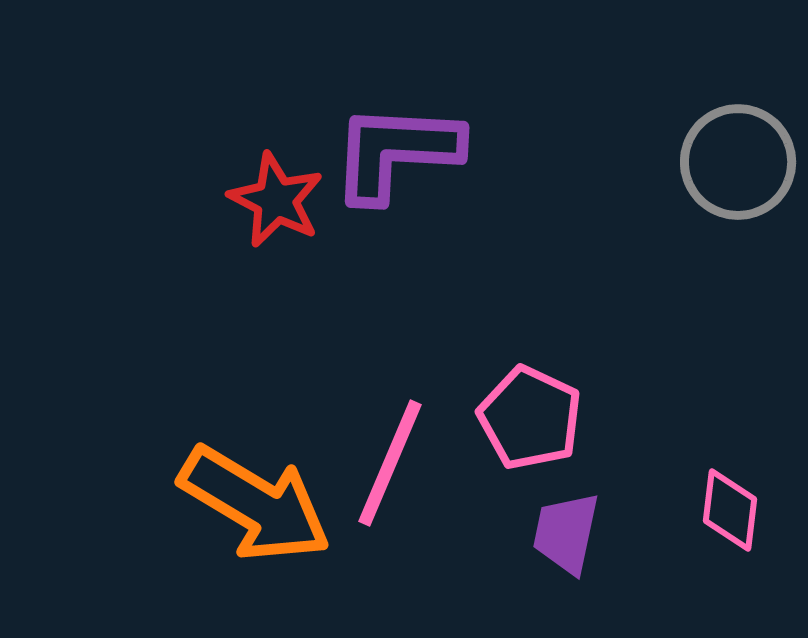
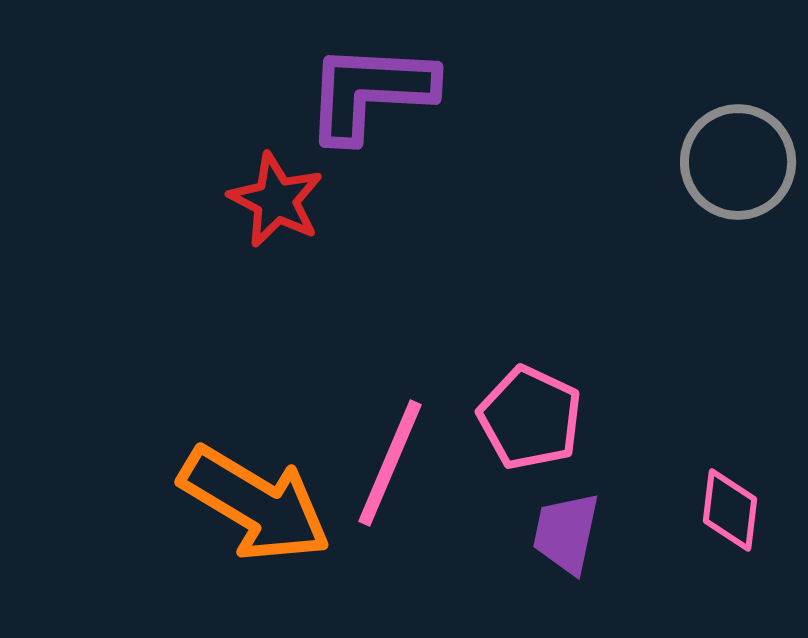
purple L-shape: moved 26 px left, 60 px up
